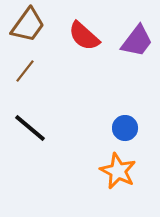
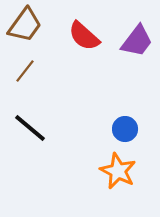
brown trapezoid: moved 3 px left
blue circle: moved 1 px down
